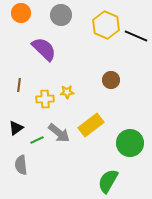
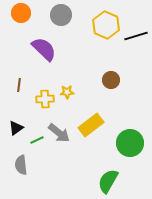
black line: rotated 40 degrees counterclockwise
